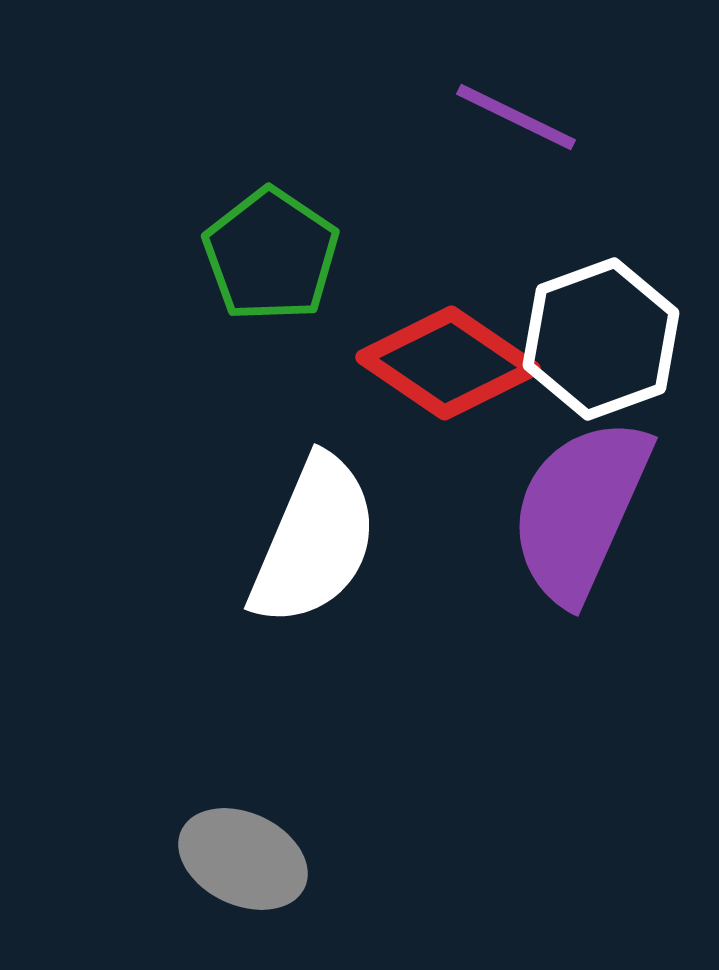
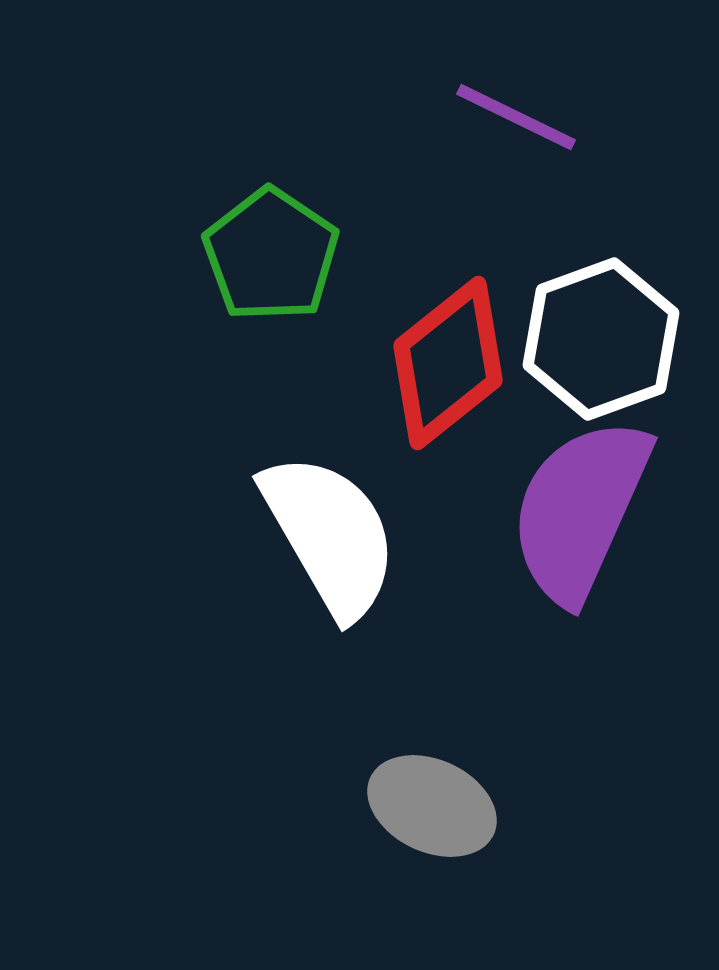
red diamond: rotated 73 degrees counterclockwise
white semicircle: moved 16 px right, 6 px up; rotated 53 degrees counterclockwise
gray ellipse: moved 189 px right, 53 px up
